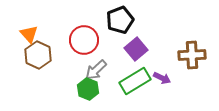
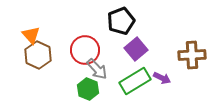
black pentagon: moved 1 px right, 1 px down
orange triangle: moved 2 px right, 1 px down
red circle: moved 1 px right, 10 px down
gray arrow: moved 1 px right, 1 px up; rotated 90 degrees counterclockwise
